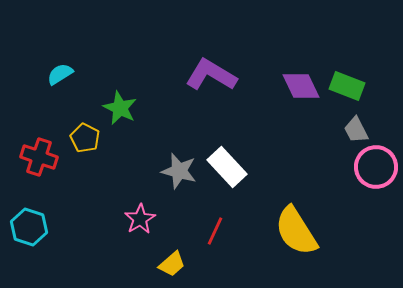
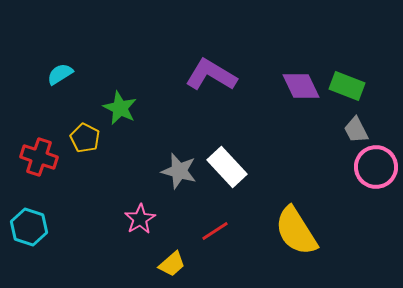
red line: rotated 32 degrees clockwise
